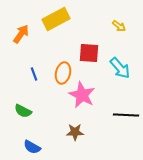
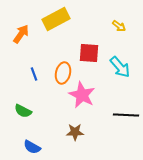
cyan arrow: moved 1 px up
